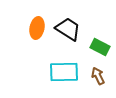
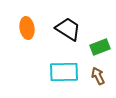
orange ellipse: moved 10 px left; rotated 20 degrees counterclockwise
green rectangle: rotated 48 degrees counterclockwise
